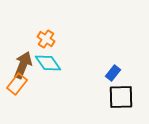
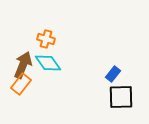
orange cross: rotated 18 degrees counterclockwise
blue rectangle: moved 1 px down
orange rectangle: moved 4 px right
